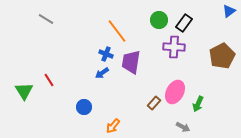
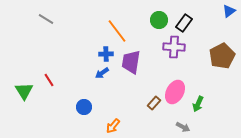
blue cross: rotated 24 degrees counterclockwise
